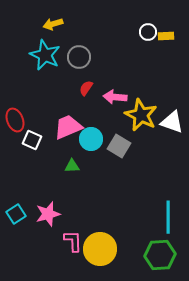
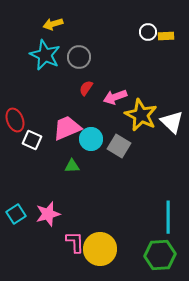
pink arrow: rotated 25 degrees counterclockwise
white triangle: rotated 25 degrees clockwise
pink trapezoid: moved 1 px left, 1 px down
pink L-shape: moved 2 px right, 1 px down
